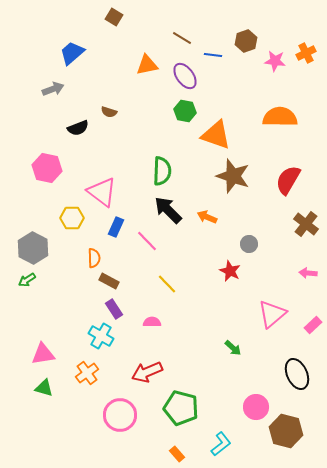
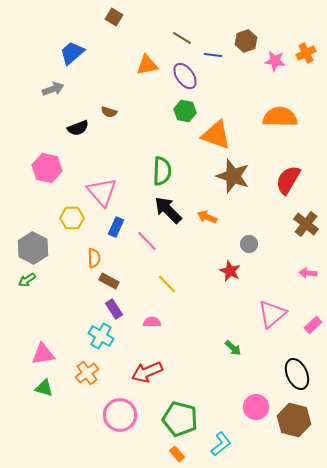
pink triangle at (102, 192): rotated 12 degrees clockwise
green pentagon at (181, 408): moved 1 px left, 11 px down
brown hexagon at (286, 431): moved 8 px right, 11 px up
